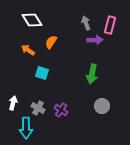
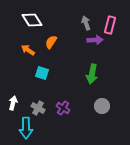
purple cross: moved 2 px right, 2 px up
